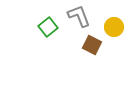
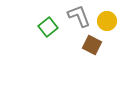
yellow circle: moved 7 px left, 6 px up
